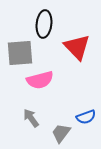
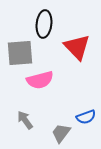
gray arrow: moved 6 px left, 2 px down
